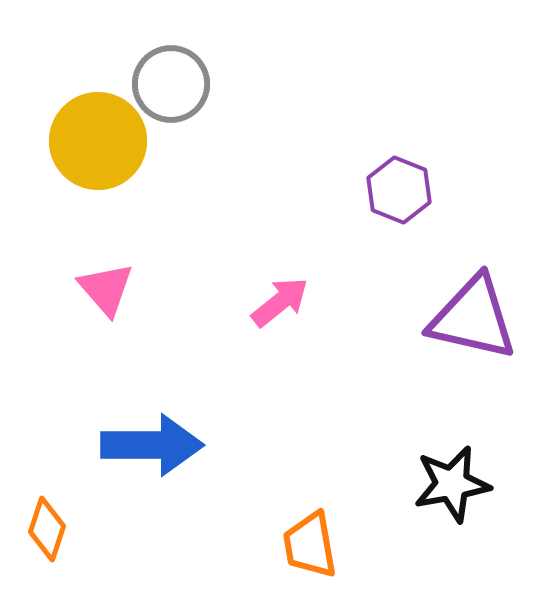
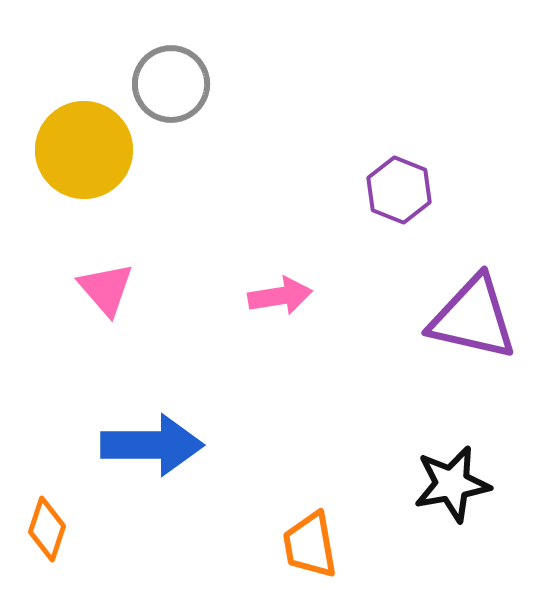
yellow circle: moved 14 px left, 9 px down
pink arrow: moved 6 px up; rotated 30 degrees clockwise
